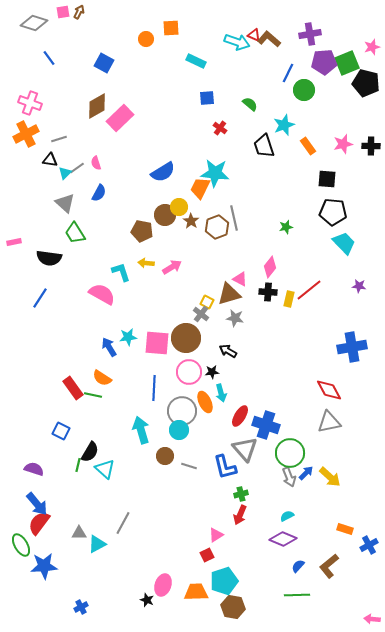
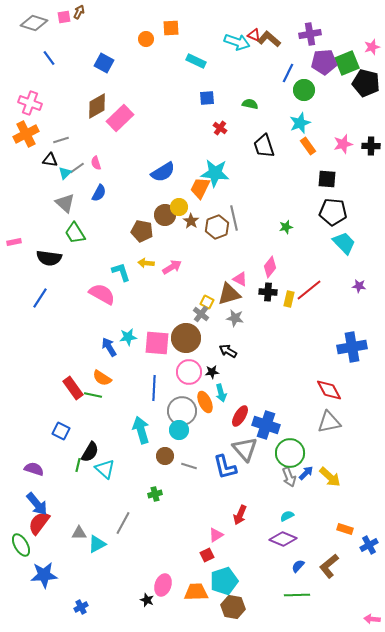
pink square at (63, 12): moved 1 px right, 5 px down
green semicircle at (250, 104): rotated 28 degrees counterclockwise
cyan star at (284, 125): moved 16 px right, 2 px up
gray line at (59, 139): moved 2 px right, 1 px down
green cross at (241, 494): moved 86 px left
blue star at (44, 566): moved 9 px down
